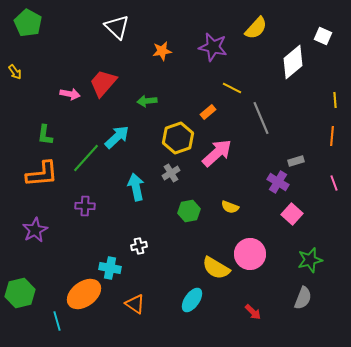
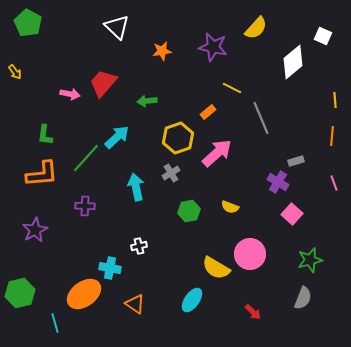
cyan line at (57, 321): moved 2 px left, 2 px down
